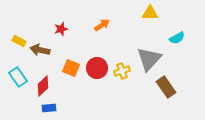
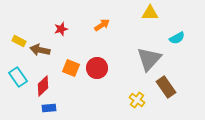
yellow cross: moved 15 px right, 29 px down; rotated 35 degrees counterclockwise
